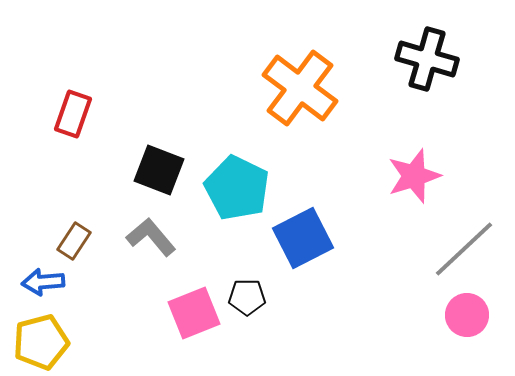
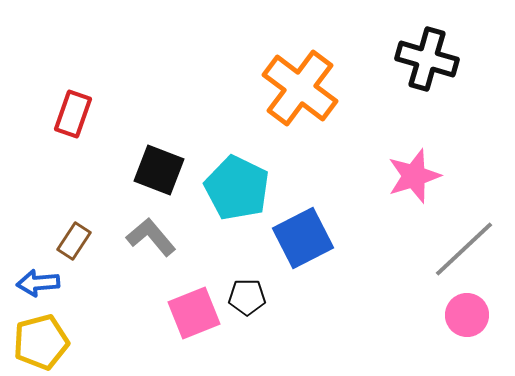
blue arrow: moved 5 px left, 1 px down
